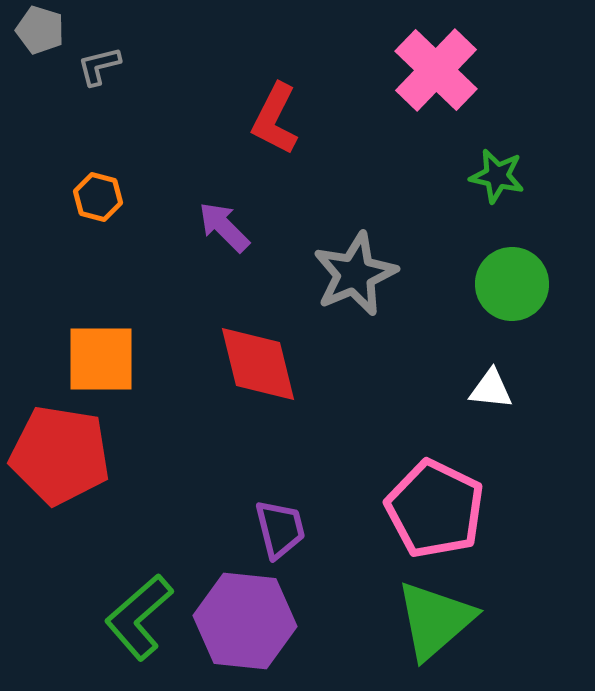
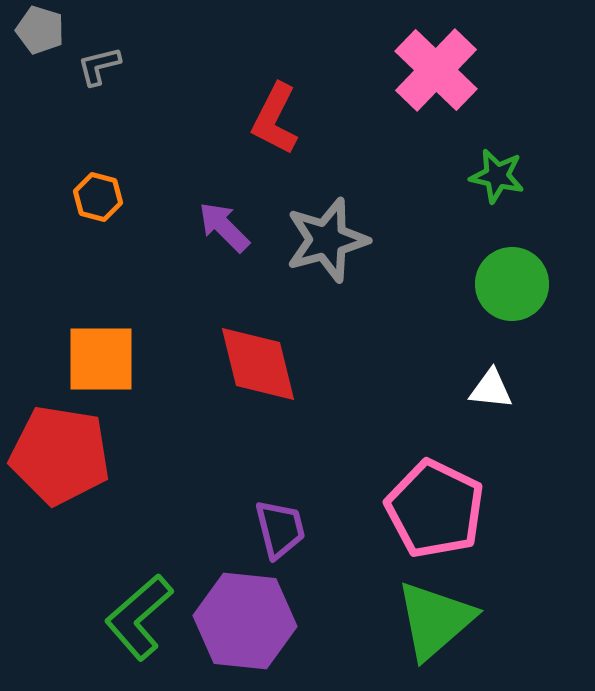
gray star: moved 28 px left, 34 px up; rotated 8 degrees clockwise
